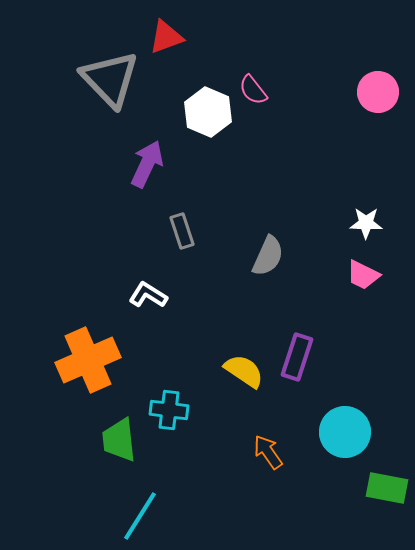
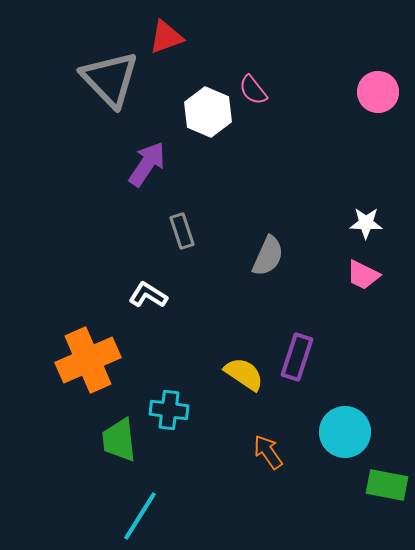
purple arrow: rotated 9 degrees clockwise
yellow semicircle: moved 3 px down
green rectangle: moved 3 px up
